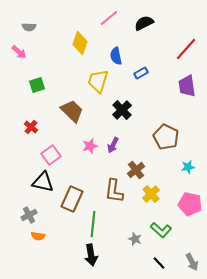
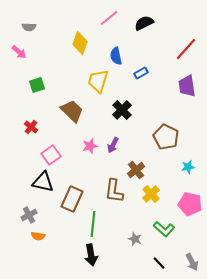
green L-shape: moved 3 px right, 1 px up
